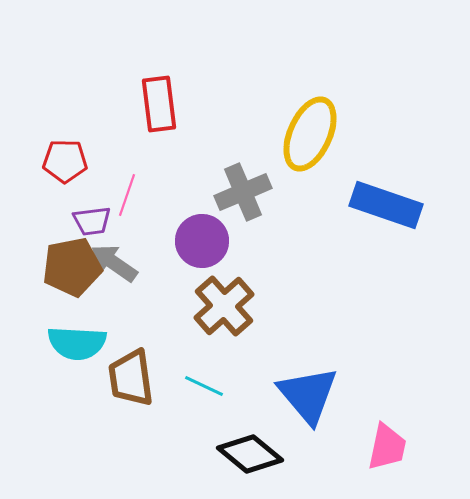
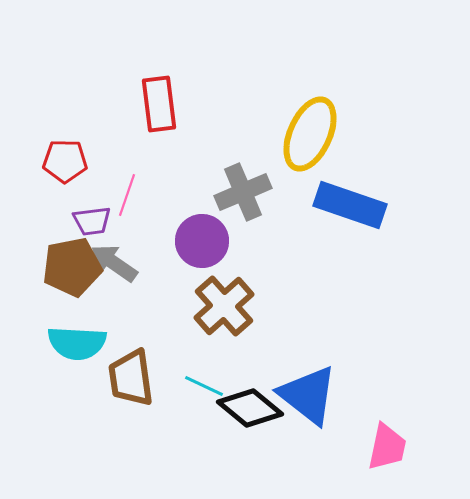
blue rectangle: moved 36 px left
blue triangle: rotated 12 degrees counterclockwise
black diamond: moved 46 px up
